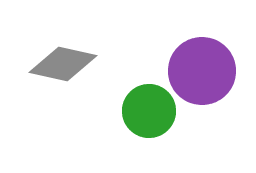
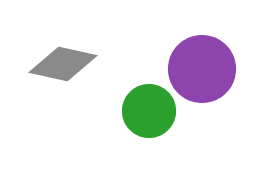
purple circle: moved 2 px up
